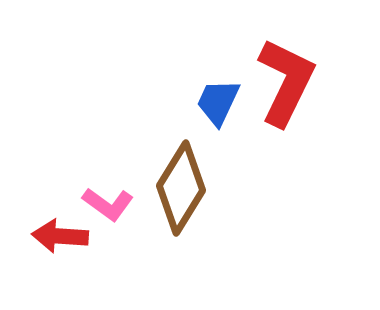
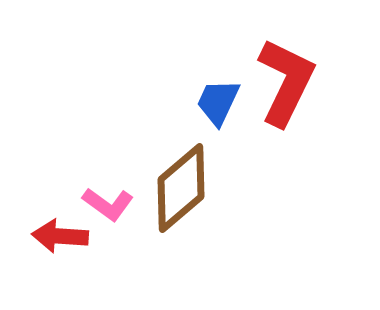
brown diamond: rotated 18 degrees clockwise
